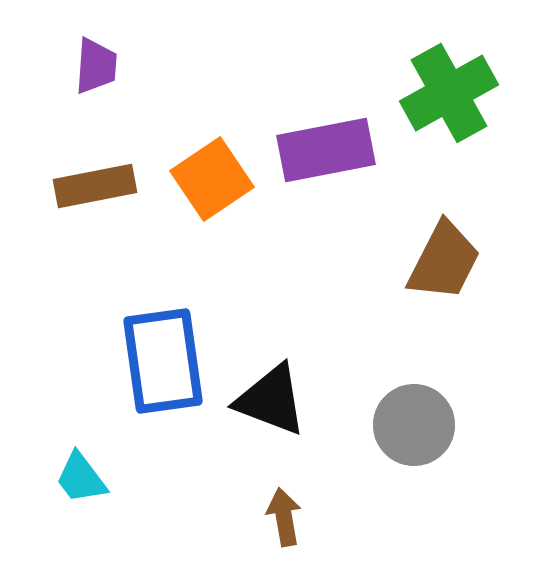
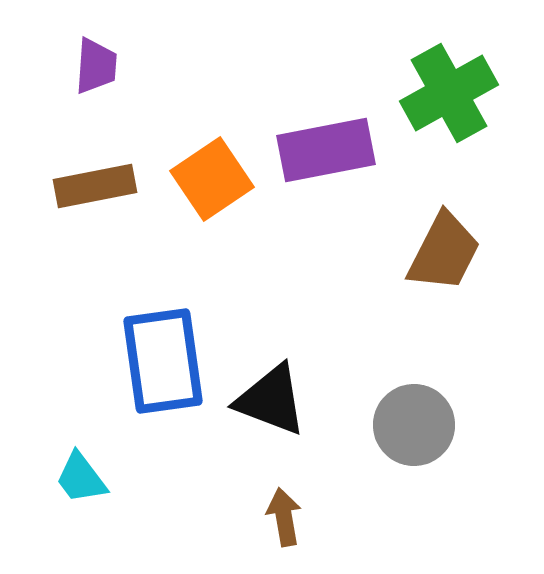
brown trapezoid: moved 9 px up
